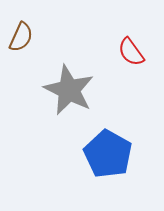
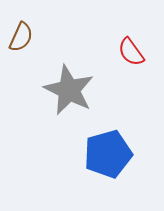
blue pentagon: rotated 27 degrees clockwise
